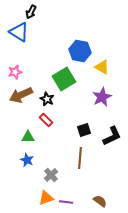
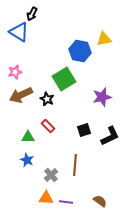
black arrow: moved 1 px right, 2 px down
yellow triangle: moved 2 px right, 28 px up; rotated 42 degrees counterclockwise
purple star: rotated 12 degrees clockwise
red rectangle: moved 2 px right, 6 px down
black L-shape: moved 2 px left
brown line: moved 5 px left, 7 px down
orange triangle: rotated 21 degrees clockwise
